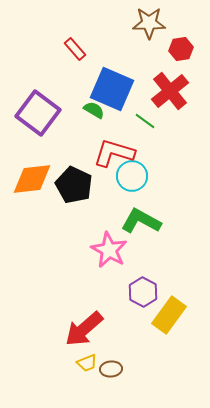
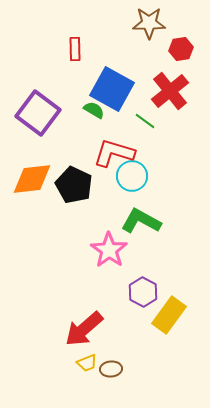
red rectangle: rotated 40 degrees clockwise
blue square: rotated 6 degrees clockwise
pink star: rotated 6 degrees clockwise
